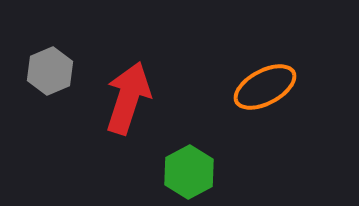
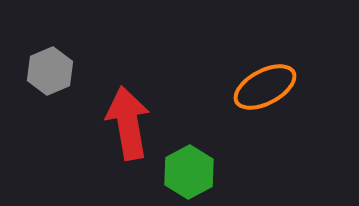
red arrow: moved 25 px down; rotated 28 degrees counterclockwise
